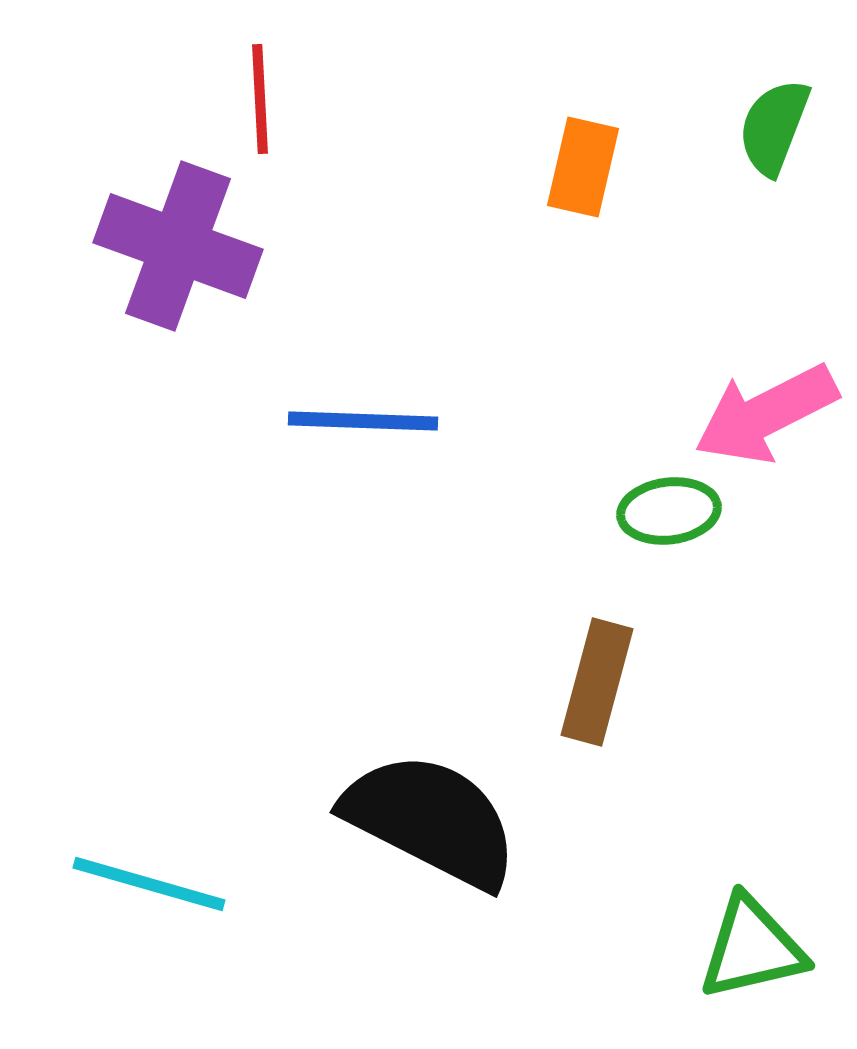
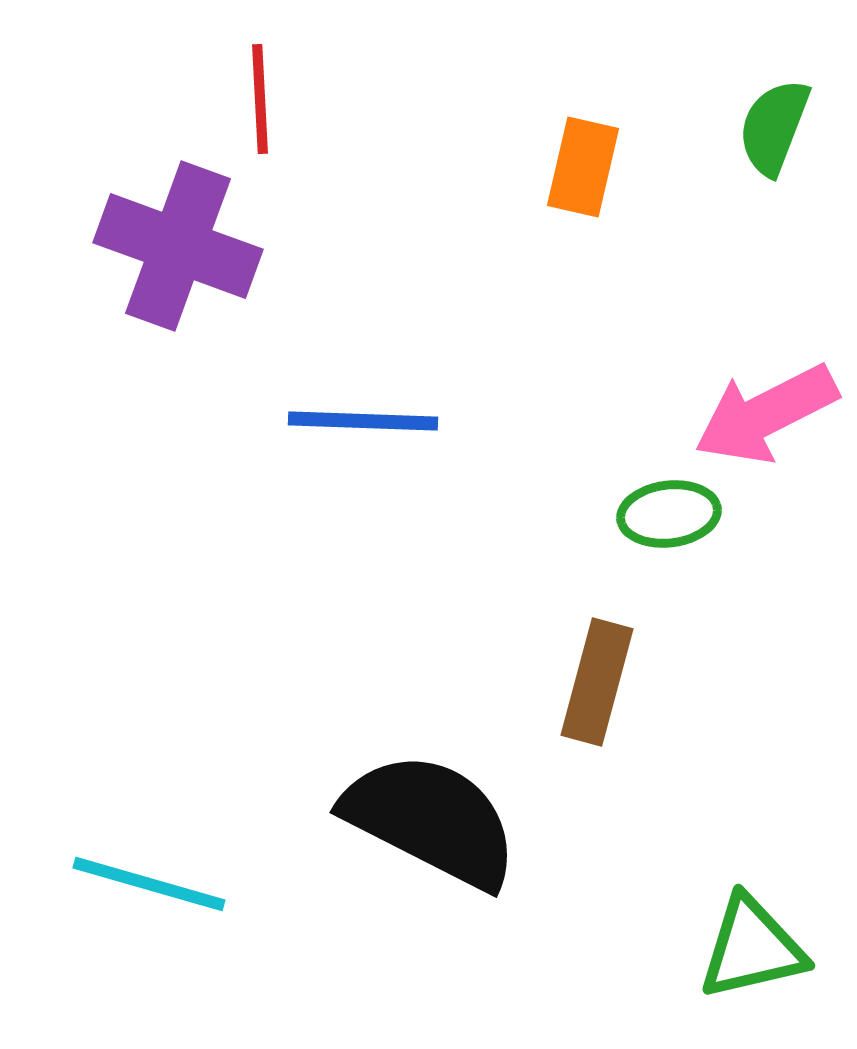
green ellipse: moved 3 px down
